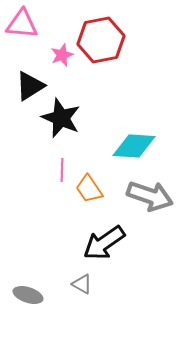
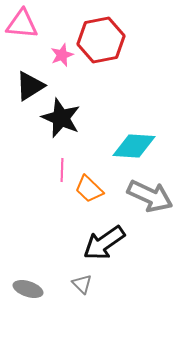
orange trapezoid: rotated 12 degrees counterclockwise
gray arrow: rotated 6 degrees clockwise
gray triangle: rotated 15 degrees clockwise
gray ellipse: moved 6 px up
